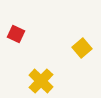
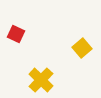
yellow cross: moved 1 px up
